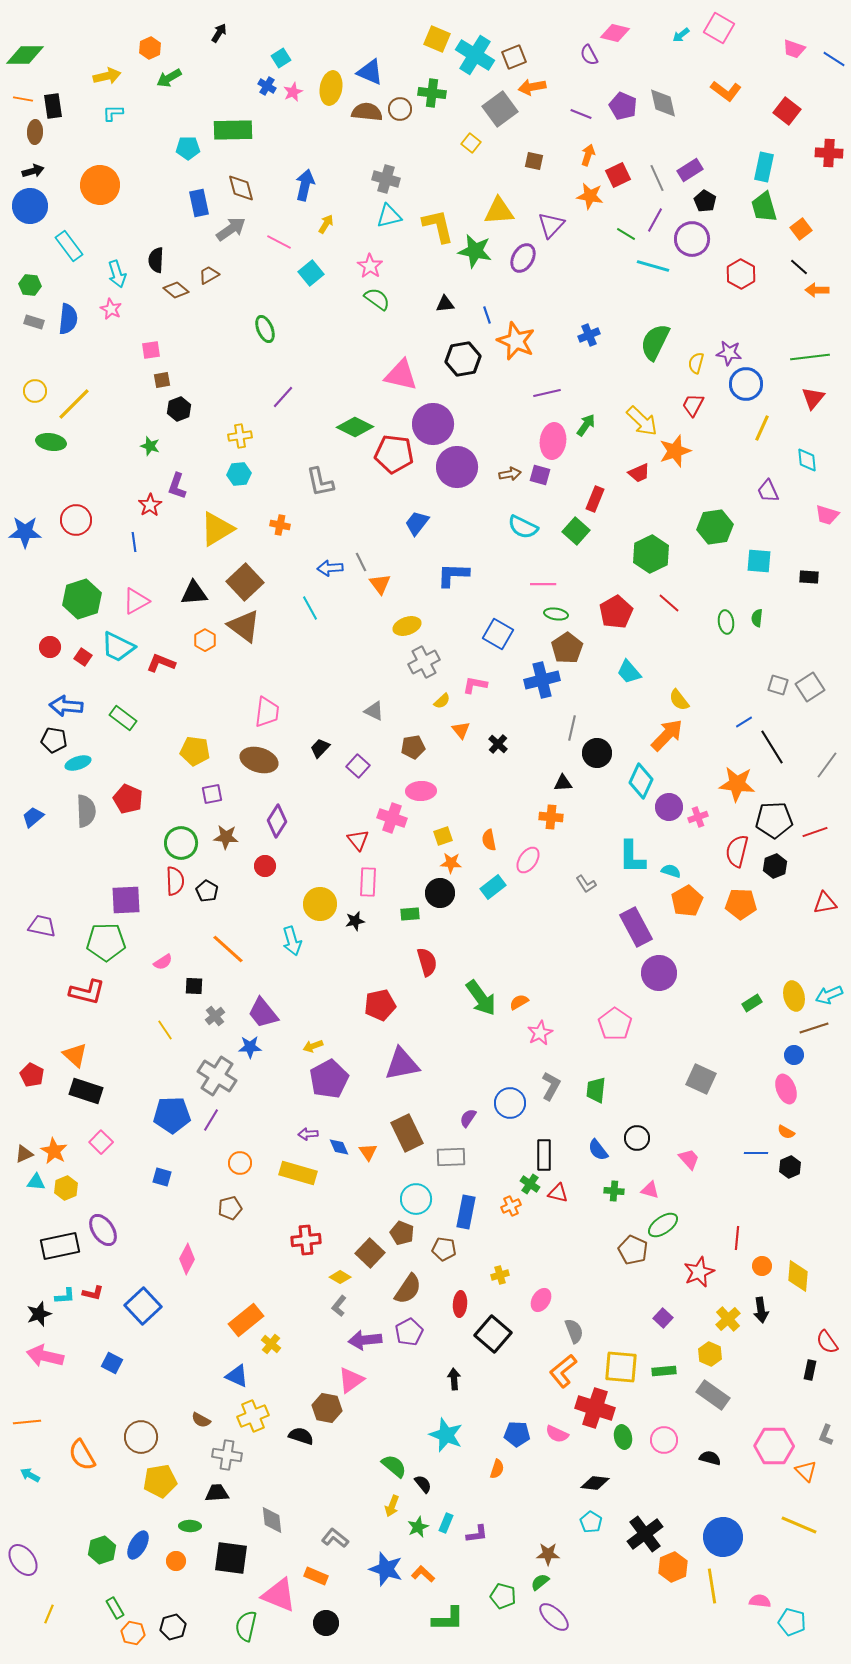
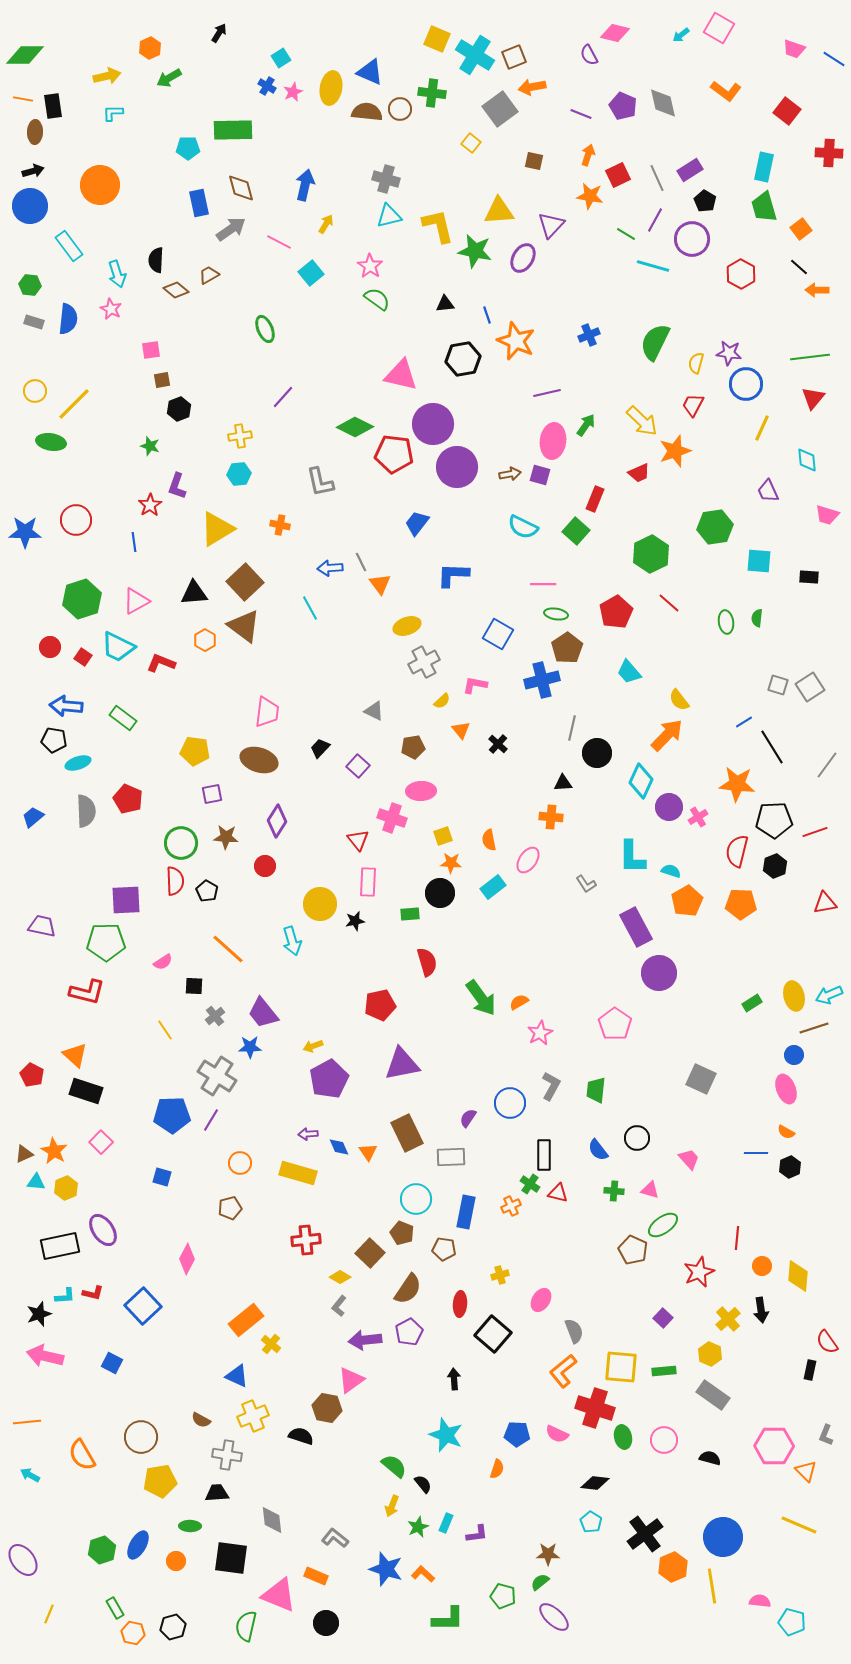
pink cross at (698, 817): rotated 12 degrees counterclockwise
